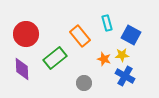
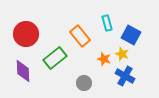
yellow star: moved 1 px up; rotated 24 degrees clockwise
purple diamond: moved 1 px right, 2 px down
